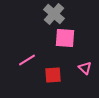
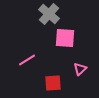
gray cross: moved 5 px left
pink triangle: moved 5 px left, 1 px down; rotated 32 degrees clockwise
red square: moved 8 px down
